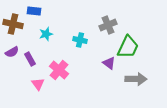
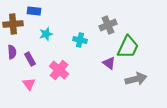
brown cross: rotated 18 degrees counterclockwise
purple semicircle: rotated 64 degrees counterclockwise
gray arrow: rotated 15 degrees counterclockwise
pink triangle: moved 9 px left
